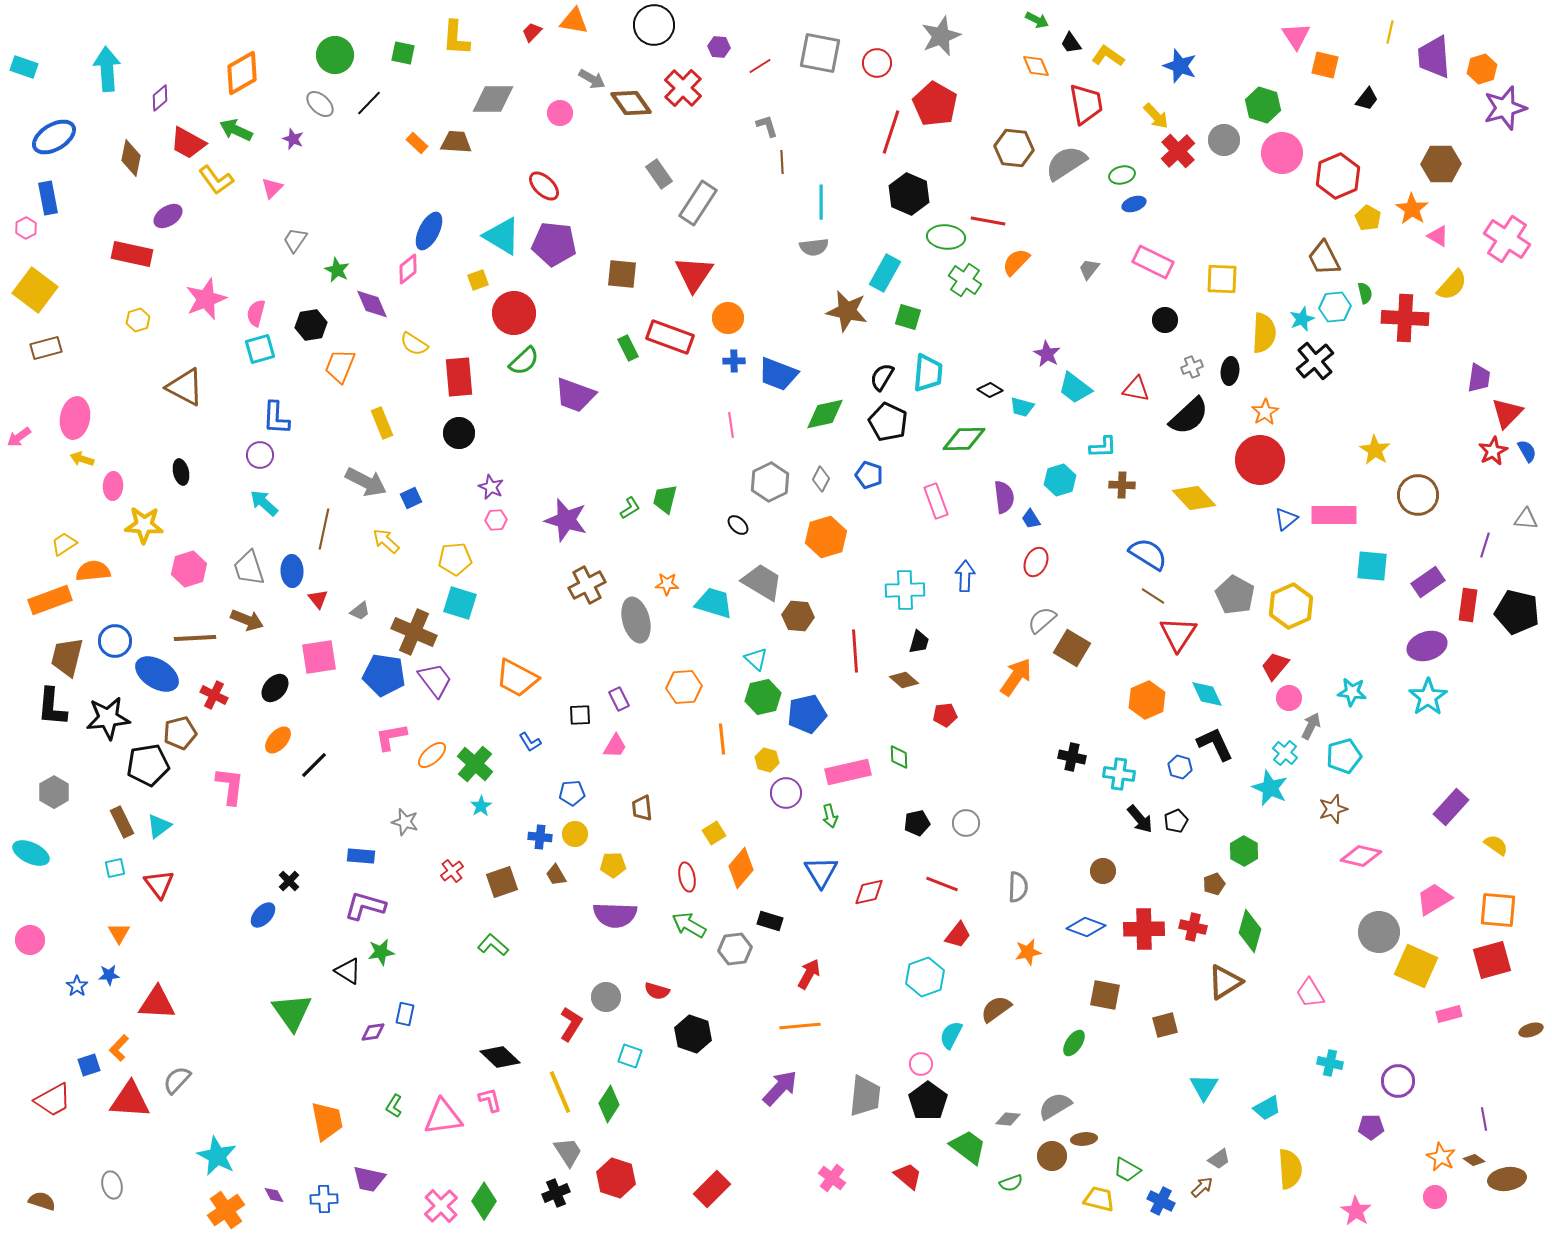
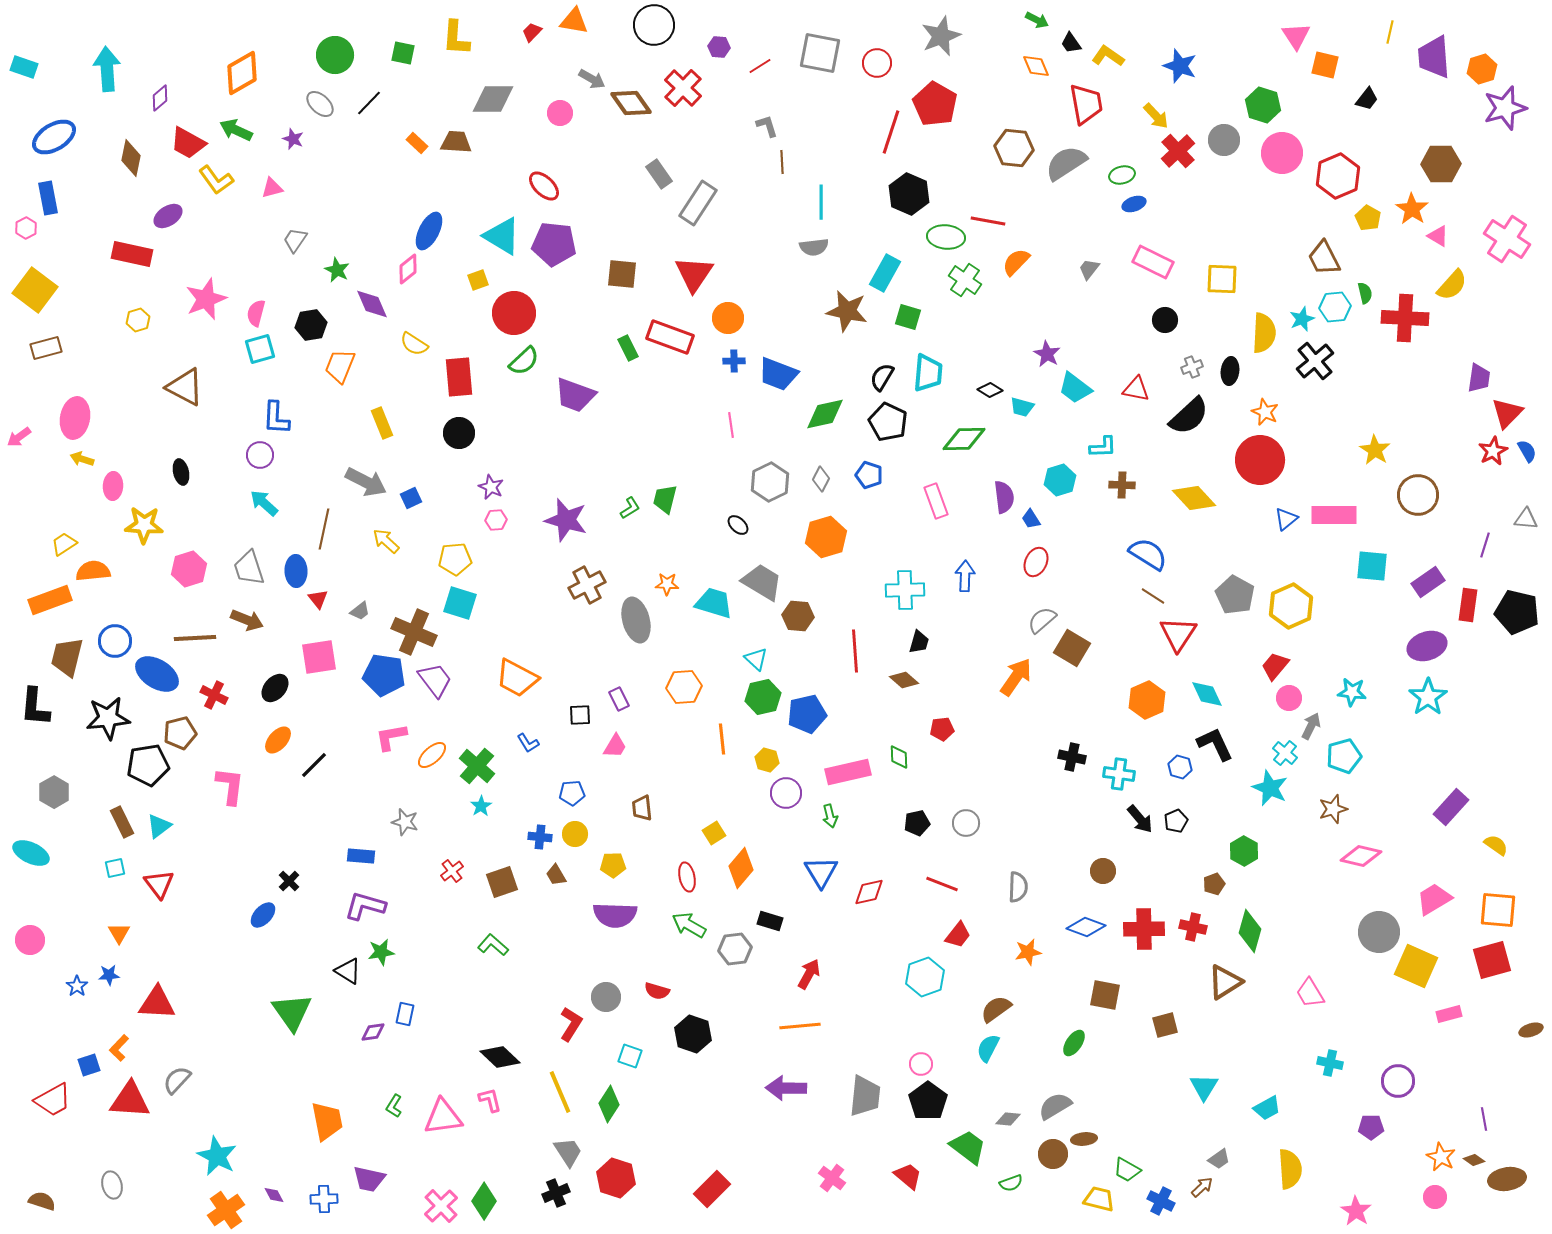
pink triangle at (272, 188): rotated 30 degrees clockwise
orange star at (1265, 412): rotated 16 degrees counterclockwise
blue ellipse at (292, 571): moved 4 px right
black L-shape at (52, 707): moved 17 px left
red pentagon at (945, 715): moved 3 px left, 14 px down
blue L-shape at (530, 742): moved 2 px left, 1 px down
green cross at (475, 764): moved 2 px right, 2 px down
cyan semicircle at (951, 1035): moved 37 px right, 13 px down
purple arrow at (780, 1088): moved 6 px right; rotated 132 degrees counterclockwise
brown circle at (1052, 1156): moved 1 px right, 2 px up
